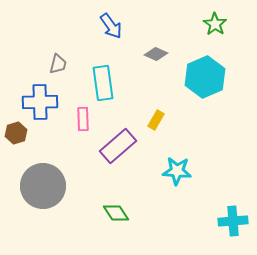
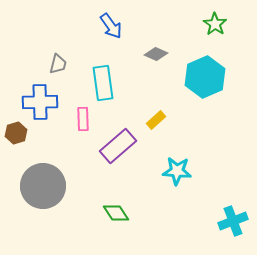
yellow rectangle: rotated 18 degrees clockwise
cyan cross: rotated 16 degrees counterclockwise
